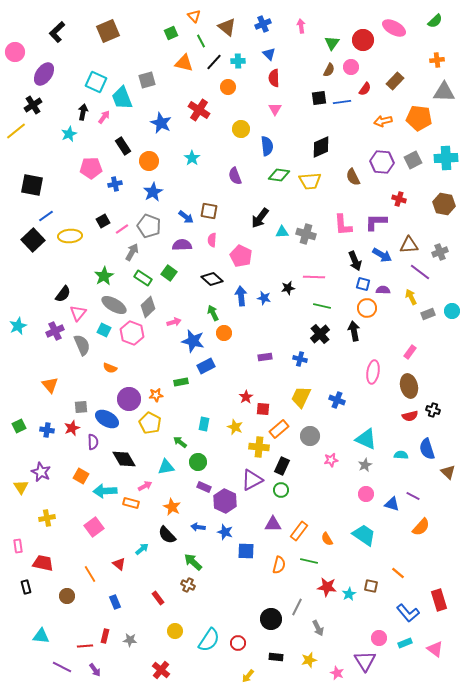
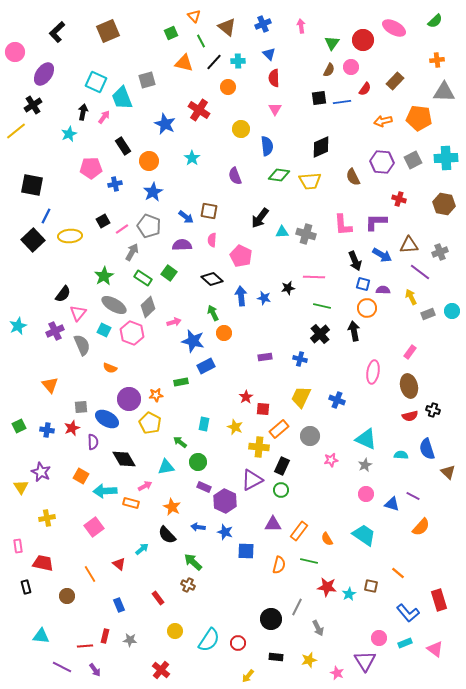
blue star at (161, 123): moved 4 px right, 1 px down
blue line at (46, 216): rotated 28 degrees counterclockwise
blue rectangle at (115, 602): moved 4 px right, 3 px down
